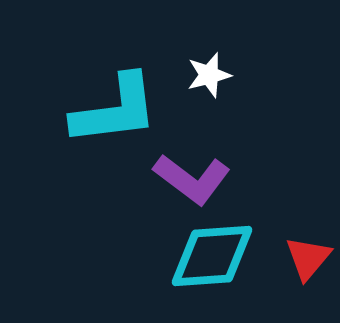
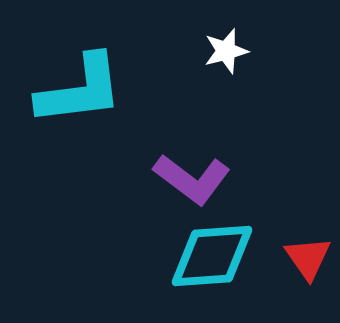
white star: moved 17 px right, 24 px up
cyan L-shape: moved 35 px left, 20 px up
red triangle: rotated 15 degrees counterclockwise
